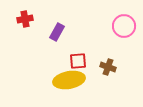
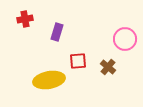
pink circle: moved 1 px right, 13 px down
purple rectangle: rotated 12 degrees counterclockwise
brown cross: rotated 21 degrees clockwise
yellow ellipse: moved 20 px left
